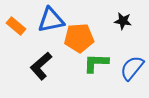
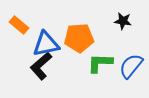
blue triangle: moved 5 px left, 24 px down
orange rectangle: moved 3 px right, 1 px up
green L-shape: moved 4 px right
blue semicircle: moved 1 px left, 2 px up
